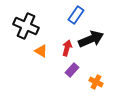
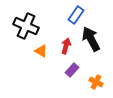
black arrow: rotated 95 degrees counterclockwise
red arrow: moved 1 px left, 2 px up
